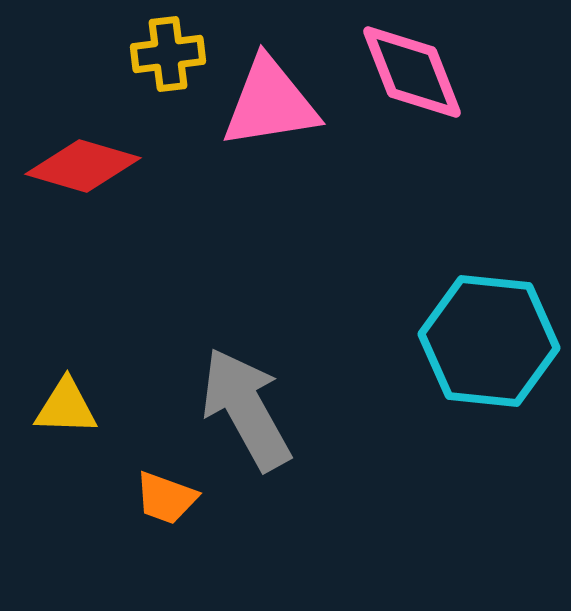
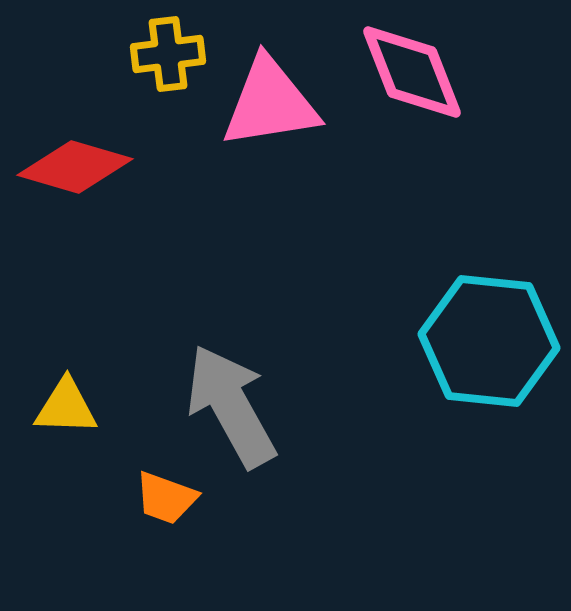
red diamond: moved 8 px left, 1 px down
gray arrow: moved 15 px left, 3 px up
